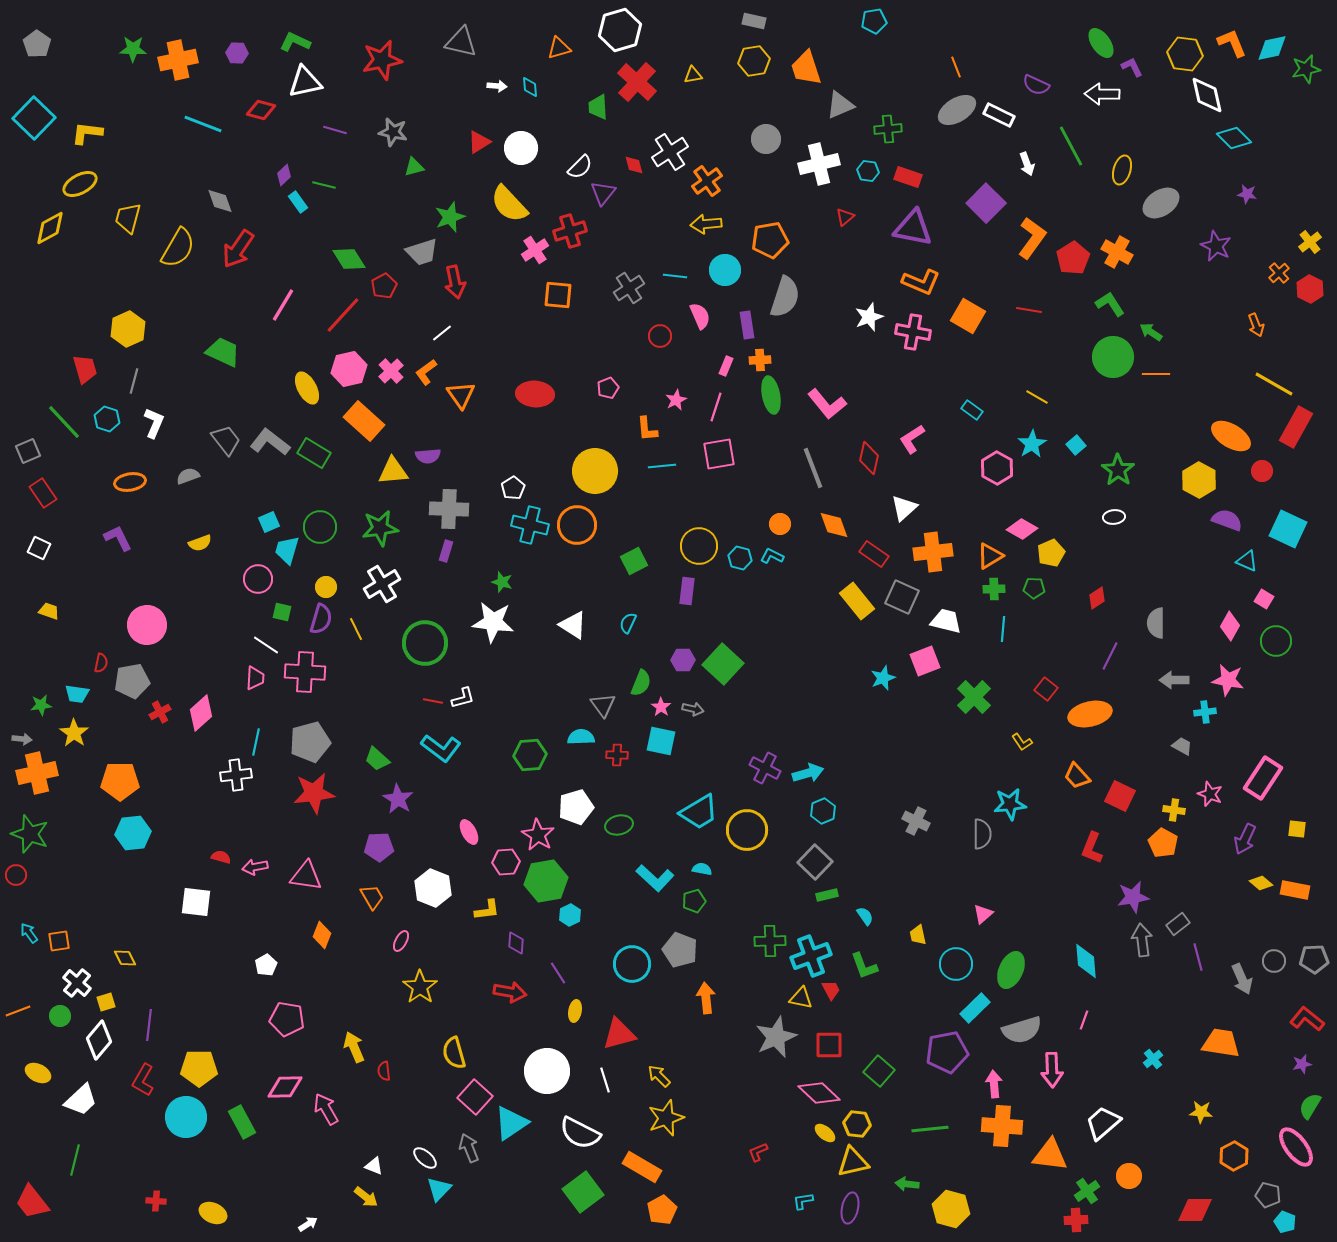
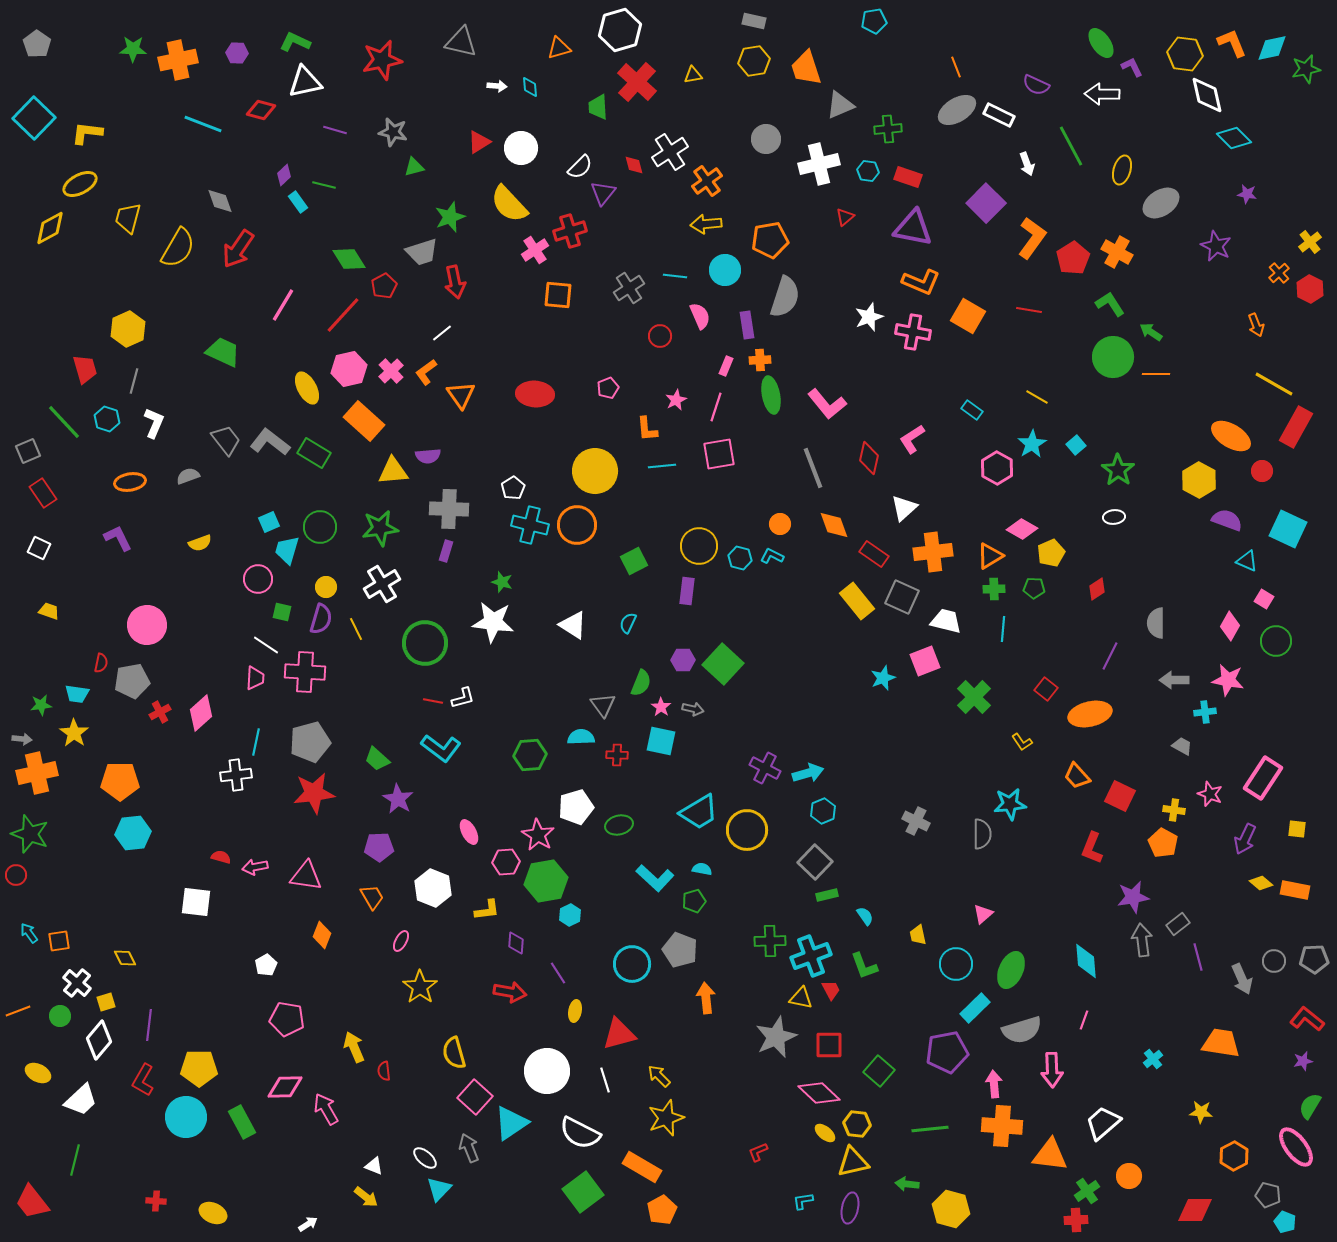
red diamond at (1097, 598): moved 9 px up
purple star at (1302, 1064): moved 1 px right, 3 px up
